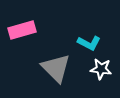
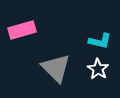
cyan L-shape: moved 11 px right, 2 px up; rotated 15 degrees counterclockwise
white star: moved 3 px left; rotated 25 degrees clockwise
